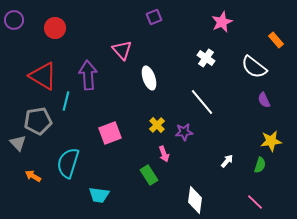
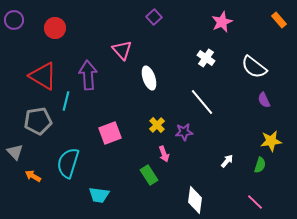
purple square: rotated 21 degrees counterclockwise
orange rectangle: moved 3 px right, 20 px up
gray triangle: moved 3 px left, 9 px down
